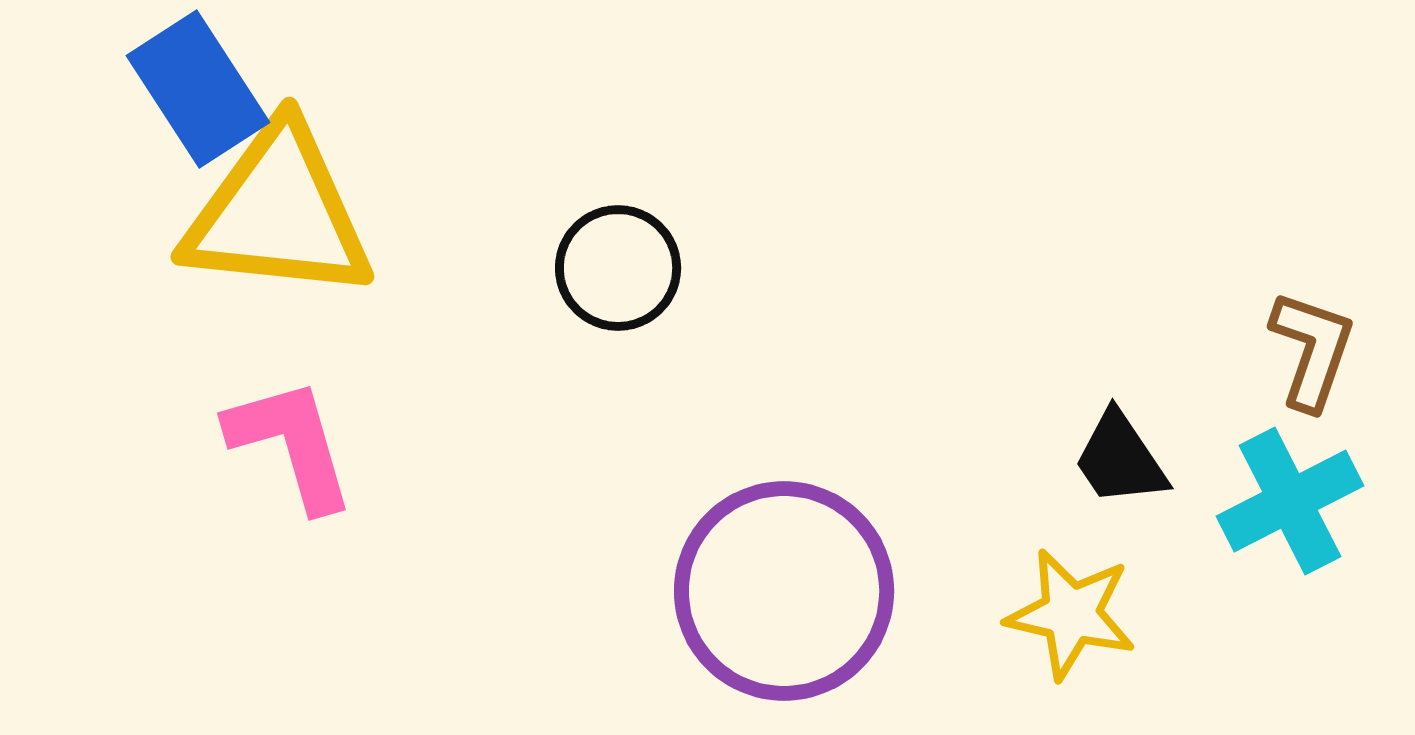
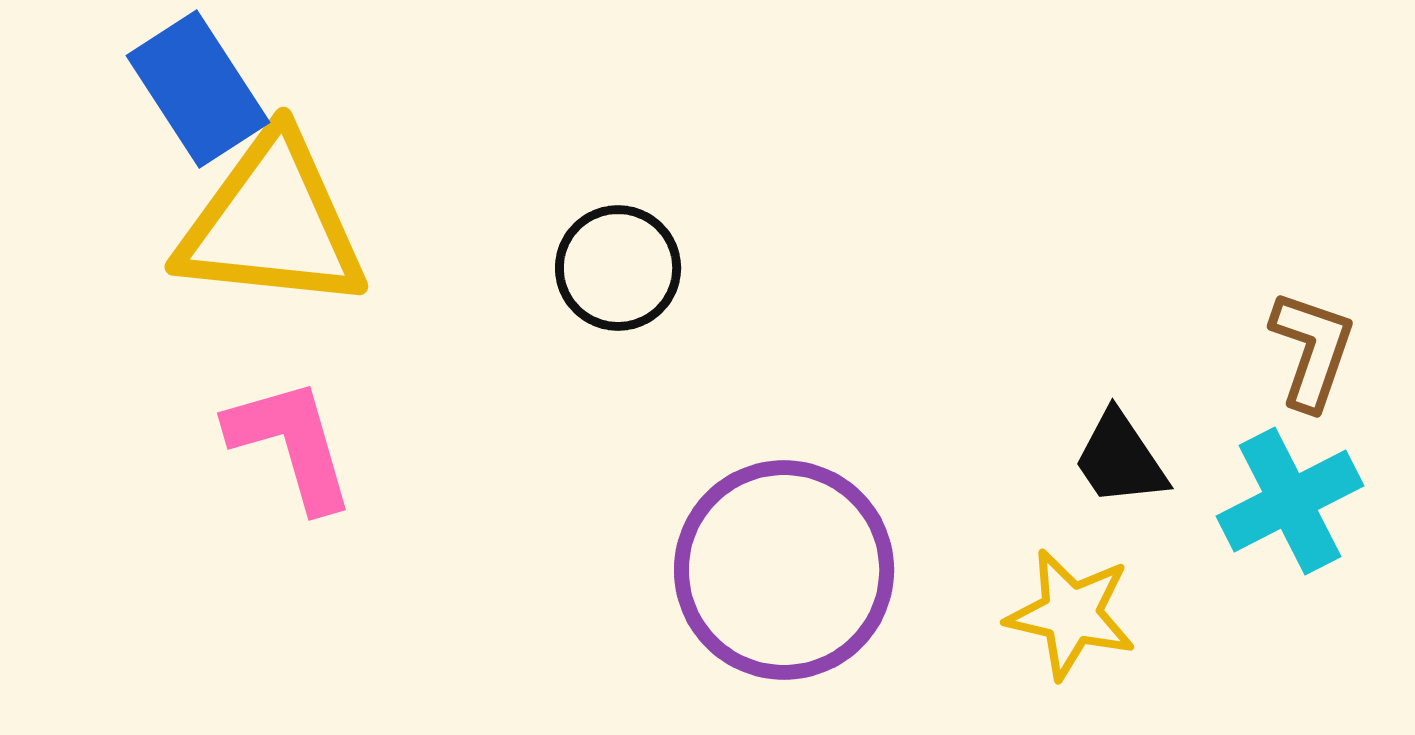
yellow triangle: moved 6 px left, 10 px down
purple circle: moved 21 px up
